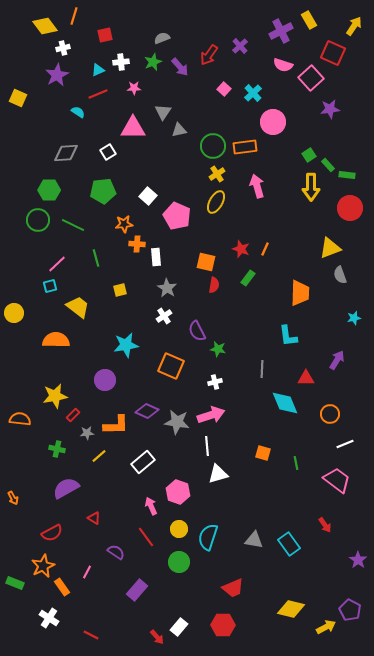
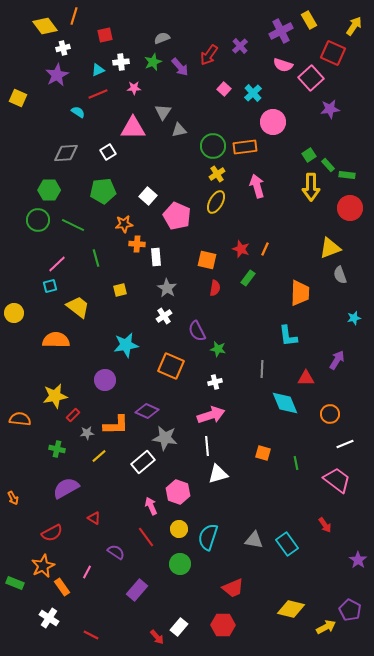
orange square at (206, 262): moved 1 px right, 2 px up
red semicircle at (214, 285): moved 1 px right, 3 px down
gray star at (177, 422): moved 12 px left, 16 px down
cyan rectangle at (289, 544): moved 2 px left
green circle at (179, 562): moved 1 px right, 2 px down
